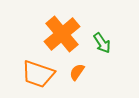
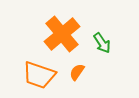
orange trapezoid: moved 1 px right, 1 px down
